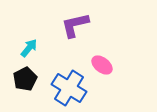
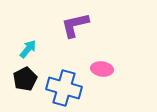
cyan arrow: moved 1 px left, 1 px down
pink ellipse: moved 4 px down; rotated 30 degrees counterclockwise
blue cross: moved 5 px left; rotated 16 degrees counterclockwise
